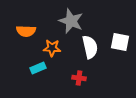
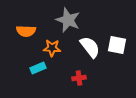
gray star: moved 3 px left, 1 px up
white square: moved 3 px left, 3 px down
white semicircle: rotated 25 degrees counterclockwise
red cross: rotated 16 degrees counterclockwise
